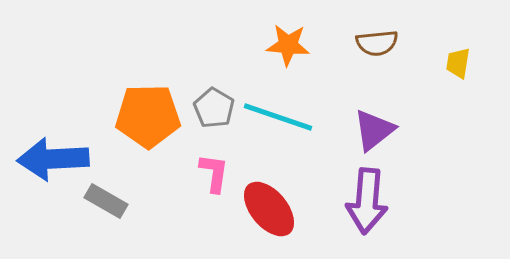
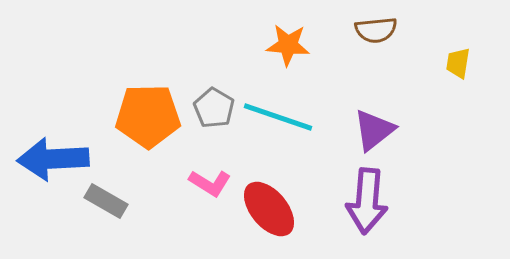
brown semicircle: moved 1 px left, 13 px up
pink L-shape: moved 4 px left, 10 px down; rotated 114 degrees clockwise
